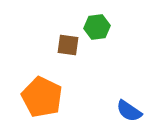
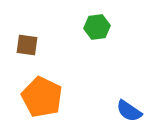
brown square: moved 41 px left
